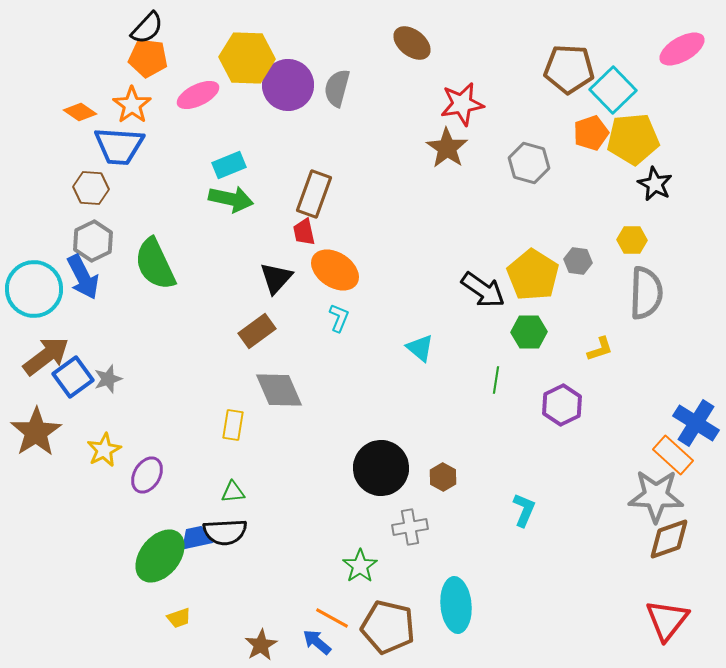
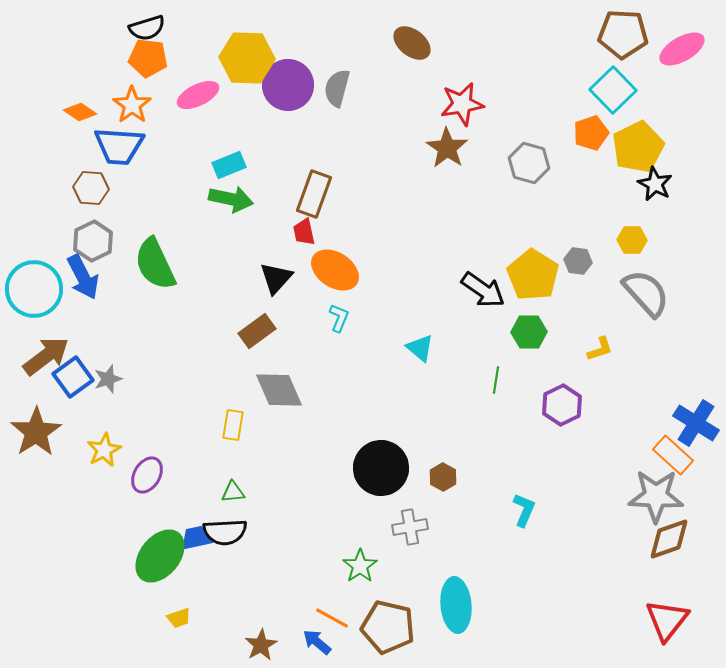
black semicircle at (147, 28): rotated 30 degrees clockwise
brown pentagon at (569, 69): moved 54 px right, 35 px up
yellow pentagon at (633, 139): moved 5 px right, 8 px down; rotated 21 degrees counterclockwise
gray semicircle at (646, 293): rotated 44 degrees counterclockwise
